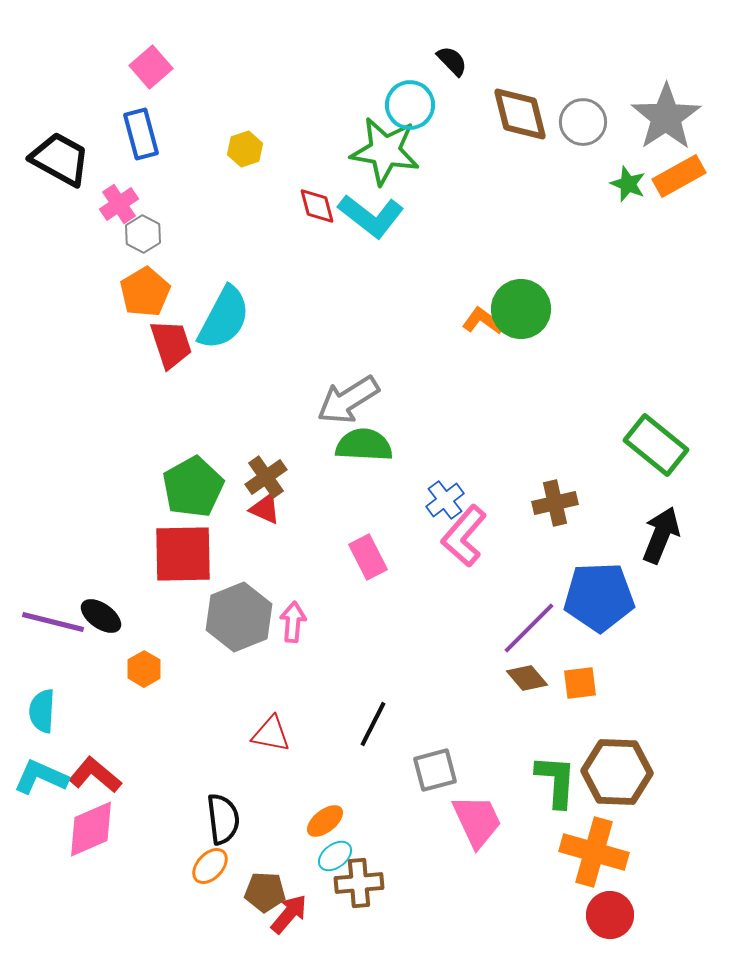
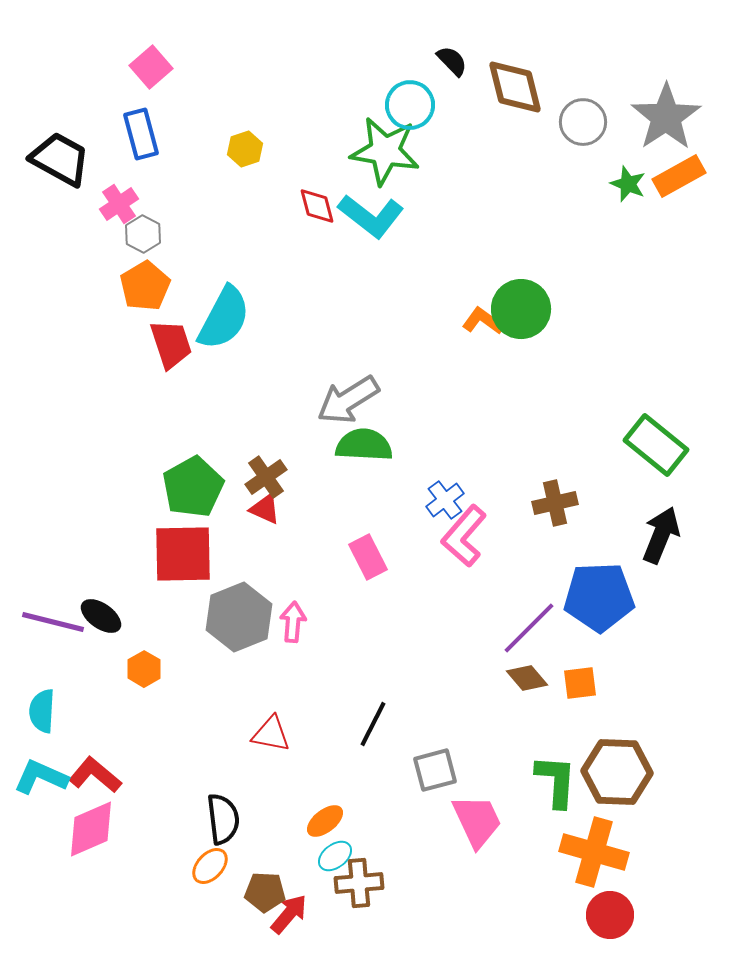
brown diamond at (520, 114): moved 5 px left, 27 px up
orange pentagon at (145, 292): moved 6 px up
